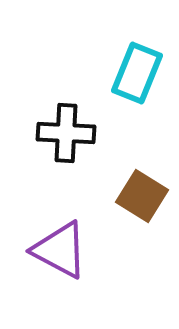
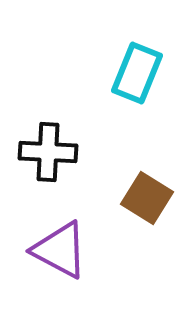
black cross: moved 18 px left, 19 px down
brown square: moved 5 px right, 2 px down
